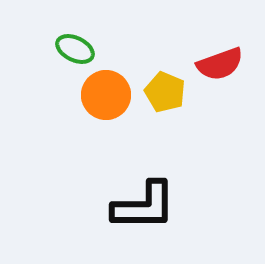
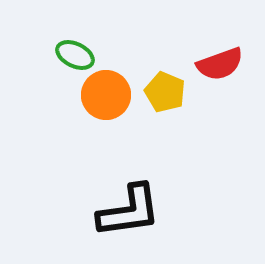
green ellipse: moved 6 px down
black L-shape: moved 15 px left, 5 px down; rotated 8 degrees counterclockwise
